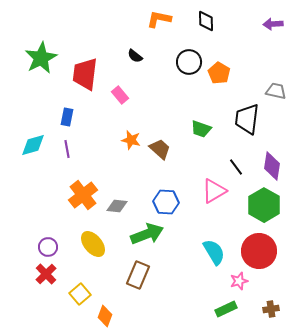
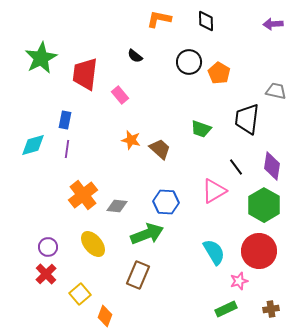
blue rectangle: moved 2 px left, 3 px down
purple line: rotated 18 degrees clockwise
